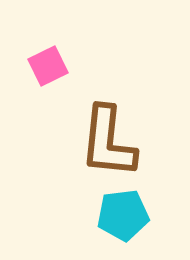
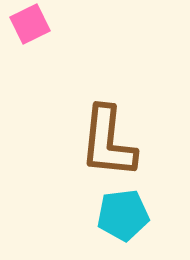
pink square: moved 18 px left, 42 px up
